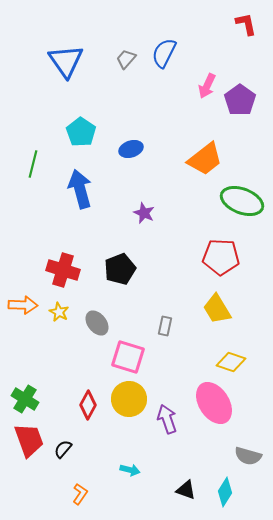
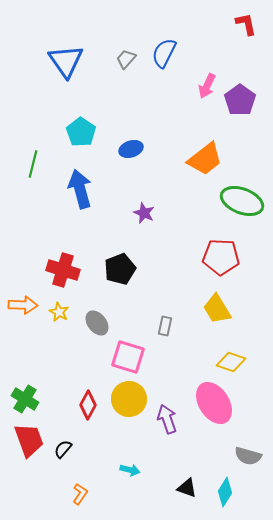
black triangle: moved 1 px right, 2 px up
